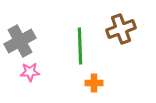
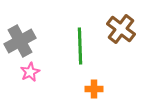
brown cross: rotated 32 degrees counterclockwise
pink star: rotated 24 degrees counterclockwise
orange cross: moved 6 px down
